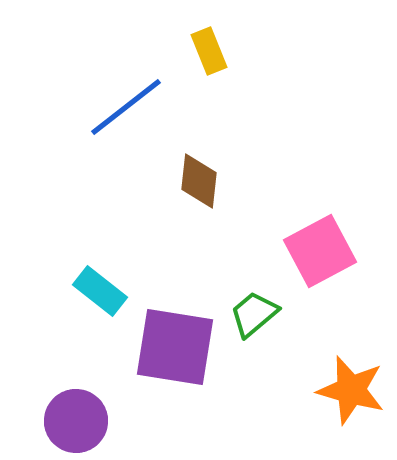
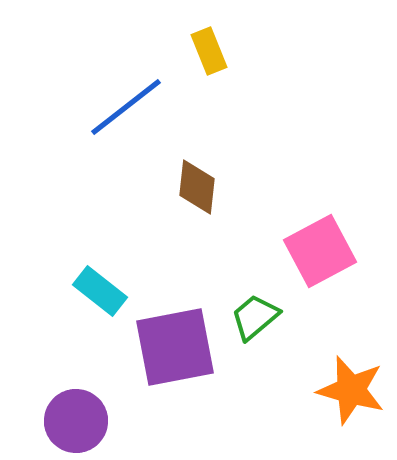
brown diamond: moved 2 px left, 6 px down
green trapezoid: moved 1 px right, 3 px down
purple square: rotated 20 degrees counterclockwise
